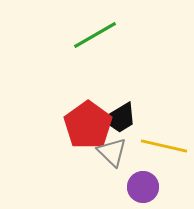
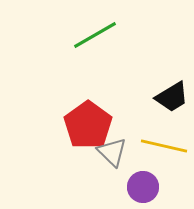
black trapezoid: moved 52 px right, 21 px up
